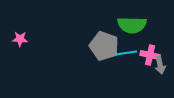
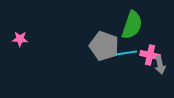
green semicircle: rotated 72 degrees counterclockwise
